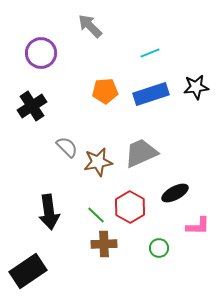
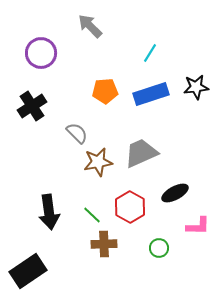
cyan line: rotated 36 degrees counterclockwise
gray semicircle: moved 10 px right, 14 px up
green line: moved 4 px left
